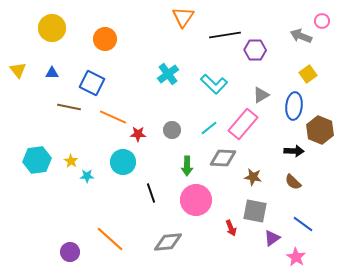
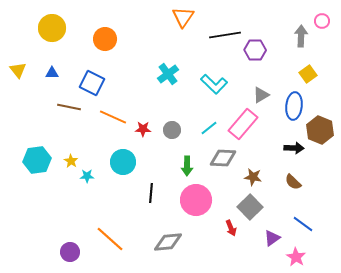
gray arrow at (301, 36): rotated 70 degrees clockwise
red star at (138, 134): moved 5 px right, 5 px up
black arrow at (294, 151): moved 3 px up
black line at (151, 193): rotated 24 degrees clockwise
gray square at (255, 211): moved 5 px left, 4 px up; rotated 35 degrees clockwise
